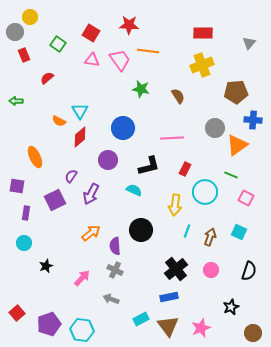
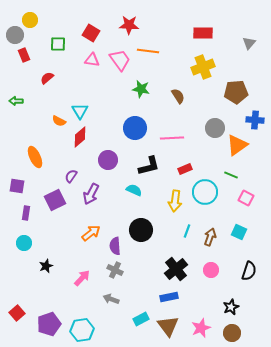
yellow circle at (30, 17): moved 3 px down
gray circle at (15, 32): moved 3 px down
green square at (58, 44): rotated 35 degrees counterclockwise
yellow cross at (202, 65): moved 1 px right, 2 px down
blue cross at (253, 120): moved 2 px right
blue circle at (123, 128): moved 12 px right
red rectangle at (185, 169): rotated 40 degrees clockwise
yellow arrow at (175, 205): moved 4 px up
cyan hexagon at (82, 330): rotated 15 degrees counterclockwise
brown circle at (253, 333): moved 21 px left
